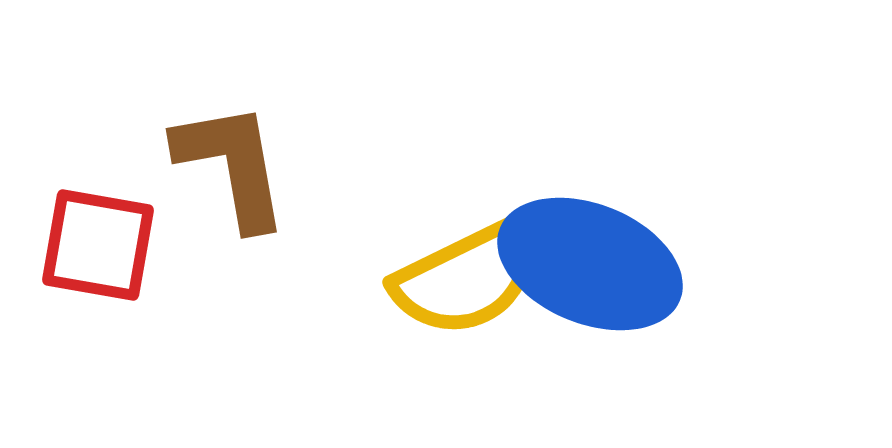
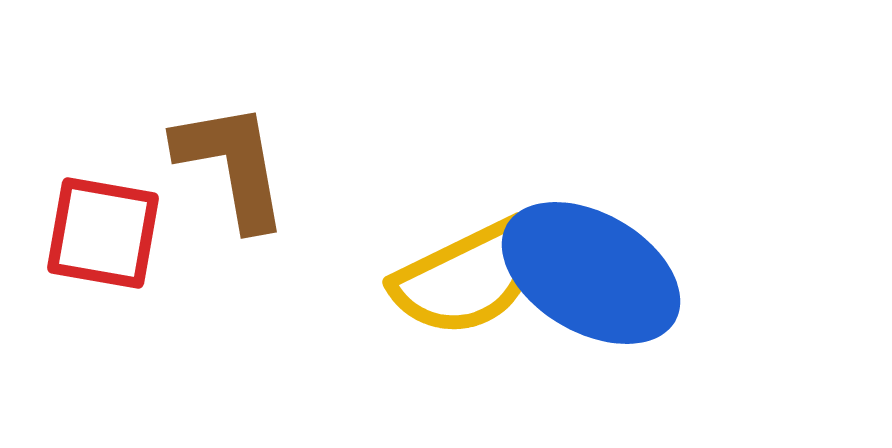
red square: moved 5 px right, 12 px up
blue ellipse: moved 1 px right, 9 px down; rotated 8 degrees clockwise
